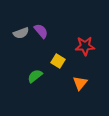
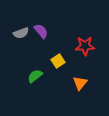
yellow square: rotated 24 degrees clockwise
